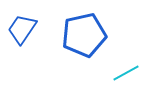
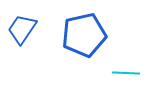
cyan line: rotated 32 degrees clockwise
